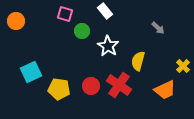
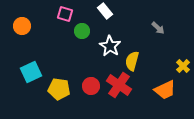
orange circle: moved 6 px right, 5 px down
white star: moved 2 px right
yellow semicircle: moved 6 px left
